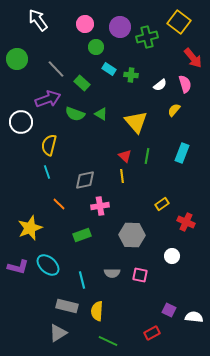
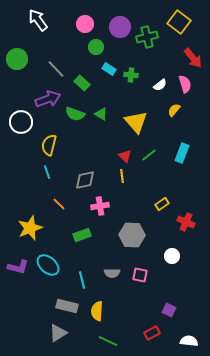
green line at (147, 156): moved 2 px right, 1 px up; rotated 42 degrees clockwise
white semicircle at (194, 317): moved 5 px left, 24 px down
